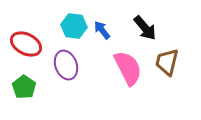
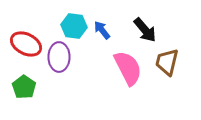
black arrow: moved 2 px down
purple ellipse: moved 7 px left, 8 px up; rotated 20 degrees clockwise
